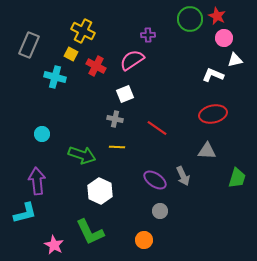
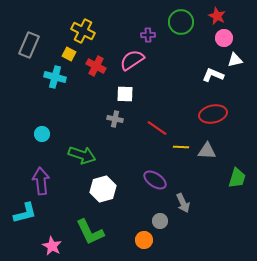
green circle: moved 9 px left, 3 px down
yellow square: moved 2 px left
white square: rotated 24 degrees clockwise
yellow line: moved 64 px right
gray arrow: moved 27 px down
purple arrow: moved 4 px right
white hexagon: moved 3 px right, 2 px up; rotated 20 degrees clockwise
gray circle: moved 10 px down
pink star: moved 2 px left, 1 px down
